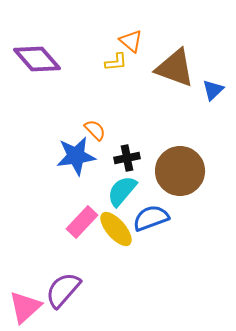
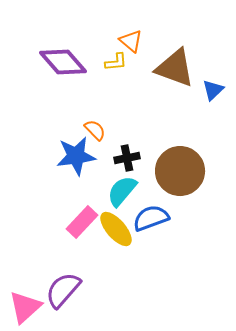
purple diamond: moved 26 px right, 3 px down
